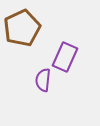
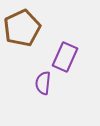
purple semicircle: moved 3 px down
